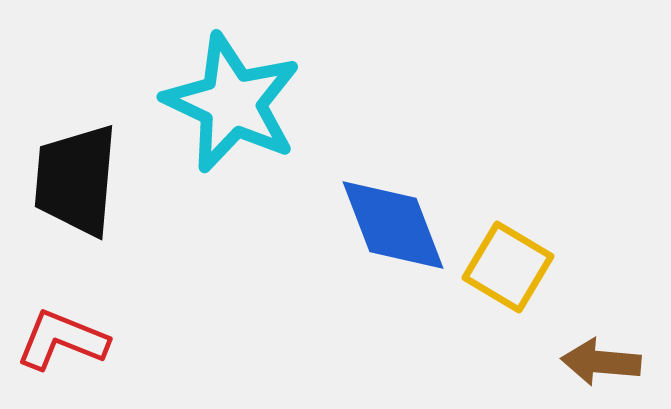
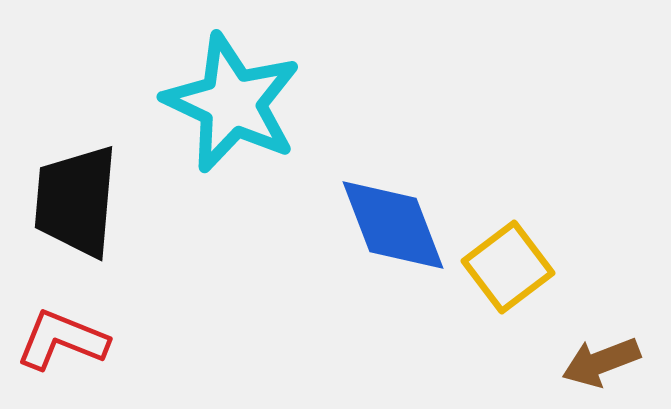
black trapezoid: moved 21 px down
yellow square: rotated 22 degrees clockwise
brown arrow: rotated 26 degrees counterclockwise
